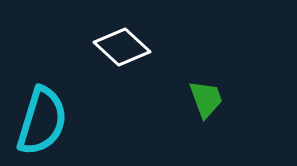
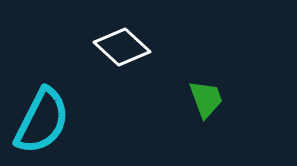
cyan semicircle: rotated 10 degrees clockwise
